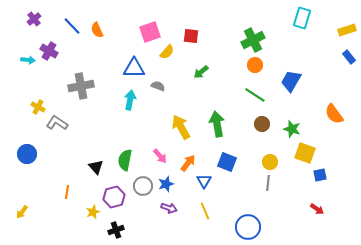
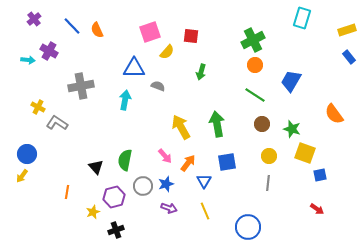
green arrow at (201, 72): rotated 35 degrees counterclockwise
cyan arrow at (130, 100): moved 5 px left
pink arrow at (160, 156): moved 5 px right
blue square at (227, 162): rotated 30 degrees counterclockwise
yellow circle at (270, 162): moved 1 px left, 6 px up
yellow arrow at (22, 212): moved 36 px up
